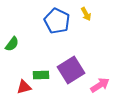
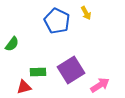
yellow arrow: moved 1 px up
green rectangle: moved 3 px left, 3 px up
